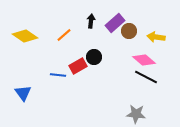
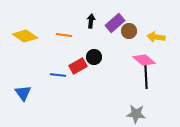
orange line: rotated 49 degrees clockwise
black line: rotated 60 degrees clockwise
